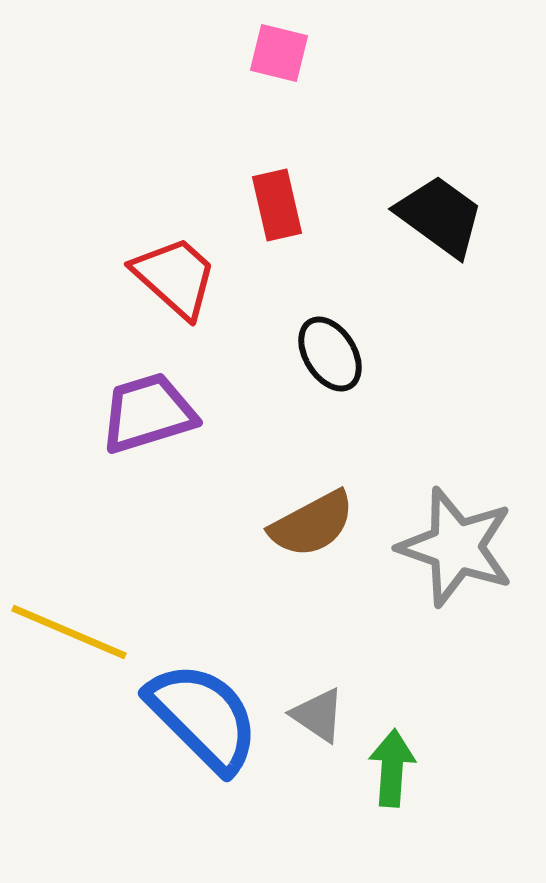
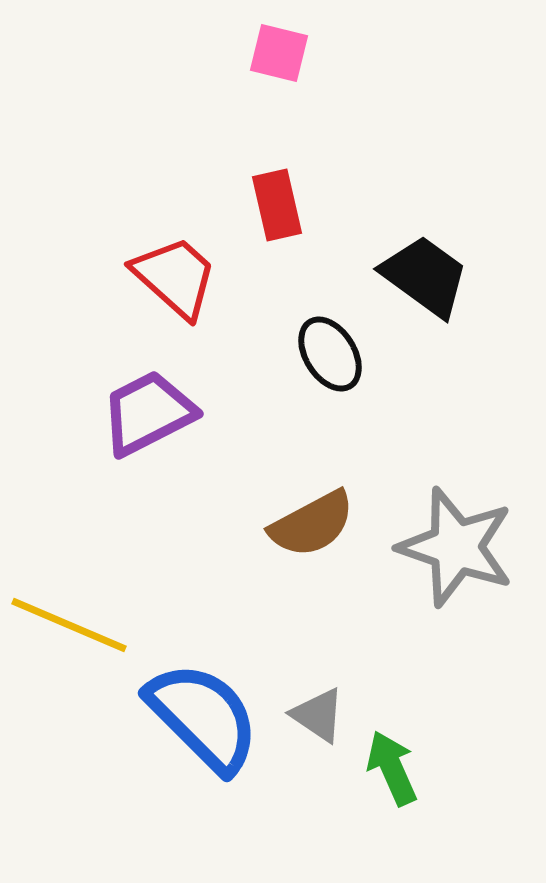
black trapezoid: moved 15 px left, 60 px down
purple trapezoid: rotated 10 degrees counterclockwise
yellow line: moved 7 px up
green arrow: rotated 28 degrees counterclockwise
